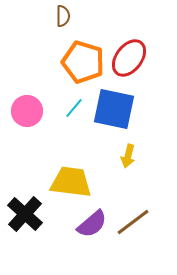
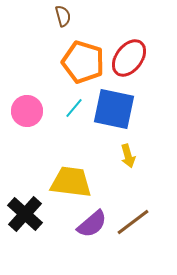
brown semicircle: rotated 15 degrees counterclockwise
yellow arrow: rotated 30 degrees counterclockwise
